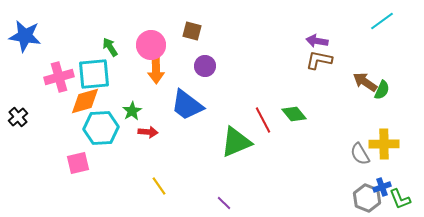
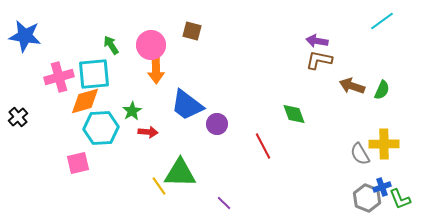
green arrow: moved 1 px right, 2 px up
purple circle: moved 12 px right, 58 px down
brown arrow: moved 13 px left, 4 px down; rotated 15 degrees counterclockwise
green diamond: rotated 20 degrees clockwise
red line: moved 26 px down
green triangle: moved 56 px left, 31 px down; rotated 24 degrees clockwise
